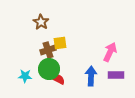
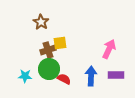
pink arrow: moved 1 px left, 3 px up
red semicircle: moved 6 px right
